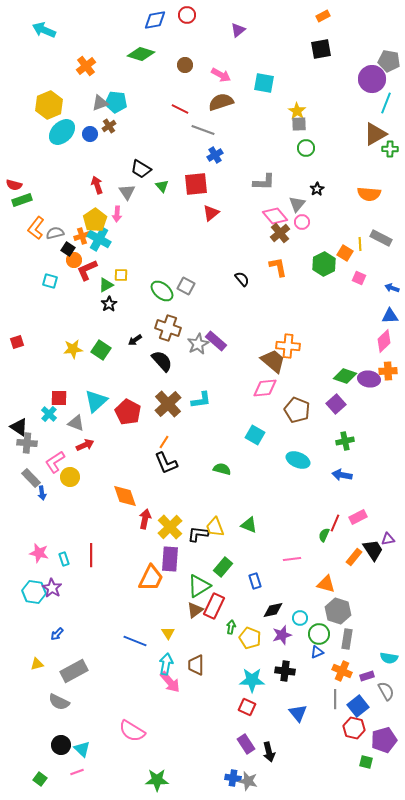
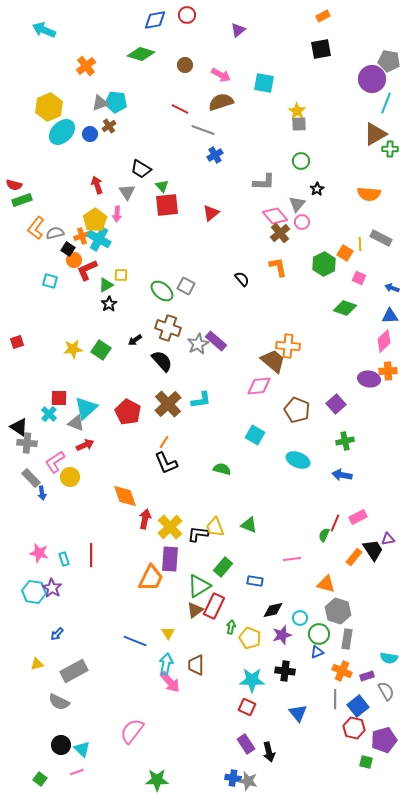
yellow hexagon at (49, 105): moved 2 px down
green circle at (306, 148): moved 5 px left, 13 px down
red square at (196, 184): moved 29 px left, 21 px down
green diamond at (345, 376): moved 68 px up
pink diamond at (265, 388): moved 6 px left, 2 px up
cyan triangle at (96, 401): moved 10 px left, 7 px down
blue rectangle at (255, 581): rotated 63 degrees counterclockwise
pink semicircle at (132, 731): rotated 96 degrees clockwise
